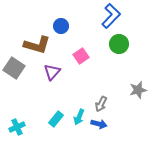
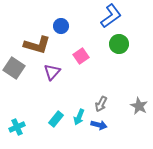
blue L-shape: rotated 10 degrees clockwise
gray star: moved 1 px right, 16 px down; rotated 30 degrees counterclockwise
blue arrow: moved 1 px down
